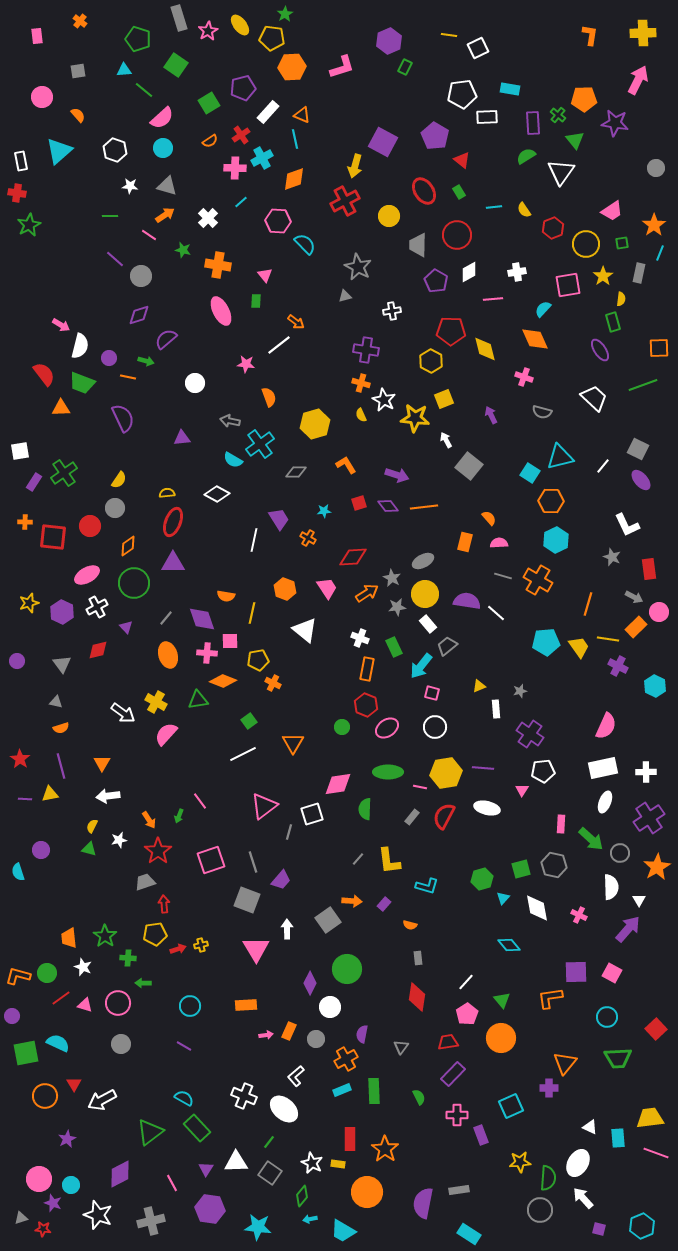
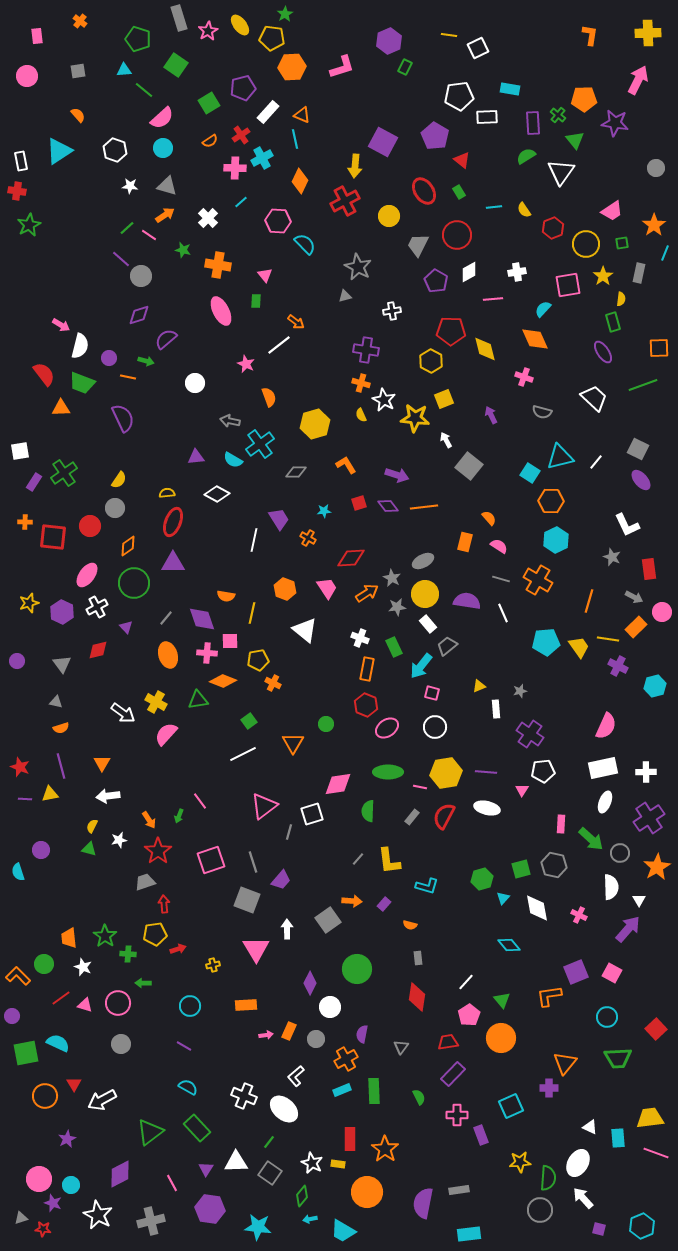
yellow cross at (643, 33): moved 5 px right
white pentagon at (462, 94): moved 3 px left, 2 px down
pink circle at (42, 97): moved 15 px left, 21 px up
cyan triangle at (59, 151): rotated 8 degrees clockwise
yellow arrow at (355, 166): rotated 10 degrees counterclockwise
orange diamond at (294, 179): moved 6 px right, 2 px down; rotated 45 degrees counterclockwise
red cross at (17, 193): moved 2 px up
green line at (110, 216): moved 17 px right, 12 px down; rotated 42 degrees counterclockwise
gray trapezoid at (418, 245): rotated 25 degrees clockwise
cyan line at (660, 253): moved 5 px right
purple line at (115, 259): moved 6 px right
purple ellipse at (600, 350): moved 3 px right, 2 px down
pink star at (246, 364): rotated 18 degrees clockwise
purple triangle at (182, 438): moved 14 px right, 19 px down
white line at (603, 466): moved 7 px left, 4 px up
pink semicircle at (499, 543): moved 3 px down; rotated 36 degrees clockwise
red diamond at (353, 557): moved 2 px left, 1 px down
pink ellipse at (87, 575): rotated 25 degrees counterclockwise
gray line at (503, 576): moved 2 px left, 3 px down
orange line at (588, 604): moved 1 px right, 3 px up
pink circle at (659, 612): moved 3 px right
white line at (496, 613): moved 7 px right; rotated 24 degrees clockwise
cyan hexagon at (655, 686): rotated 20 degrees clockwise
green circle at (342, 727): moved 16 px left, 3 px up
red star at (20, 759): moved 8 px down; rotated 12 degrees counterclockwise
purple line at (483, 768): moved 3 px right, 4 px down
green semicircle at (365, 809): moved 3 px right, 2 px down
yellow cross at (201, 945): moved 12 px right, 20 px down
green cross at (128, 958): moved 4 px up
green circle at (347, 969): moved 10 px right
purple square at (576, 972): rotated 20 degrees counterclockwise
green circle at (47, 973): moved 3 px left, 9 px up
orange L-shape at (18, 976): rotated 30 degrees clockwise
orange L-shape at (550, 998): moved 1 px left, 2 px up
pink pentagon at (467, 1014): moved 2 px right, 1 px down
cyan semicircle at (184, 1098): moved 4 px right, 11 px up
white star at (98, 1215): rotated 8 degrees clockwise
cyan rectangle at (469, 1234): rotated 40 degrees counterclockwise
